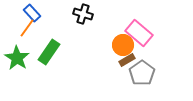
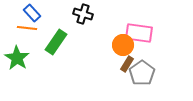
orange line: rotated 60 degrees clockwise
pink rectangle: rotated 32 degrees counterclockwise
green rectangle: moved 7 px right, 10 px up
brown rectangle: moved 4 px down; rotated 28 degrees counterclockwise
